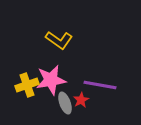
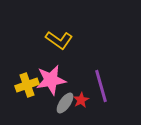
purple line: moved 1 px right, 1 px down; rotated 64 degrees clockwise
gray ellipse: rotated 55 degrees clockwise
